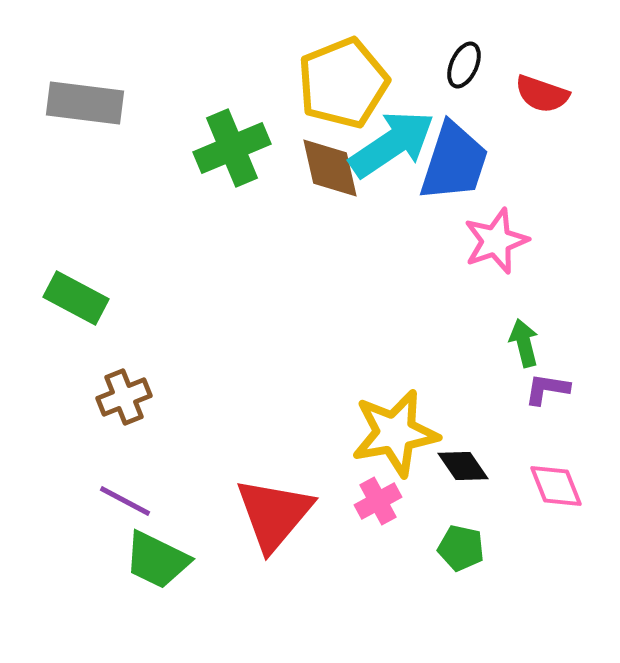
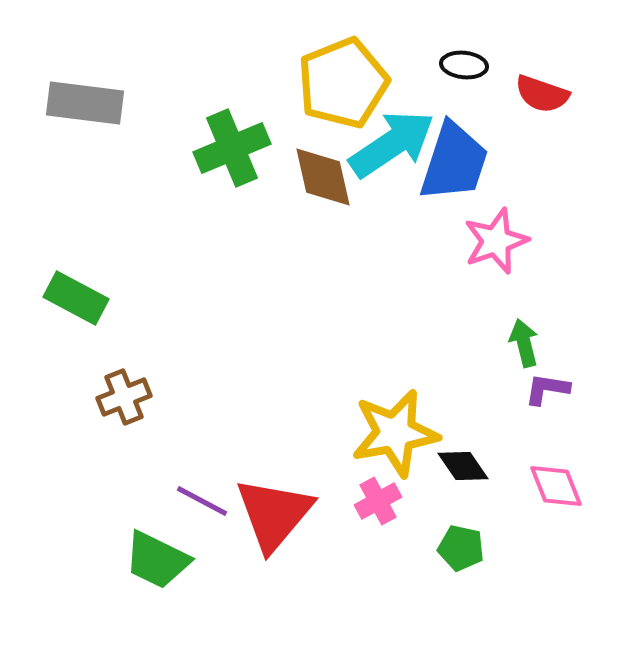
black ellipse: rotated 72 degrees clockwise
brown diamond: moved 7 px left, 9 px down
purple line: moved 77 px right
